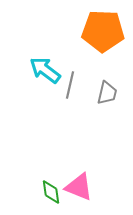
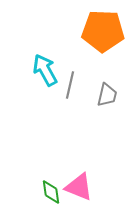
cyan arrow: rotated 24 degrees clockwise
gray trapezoid: moved 2 px down
